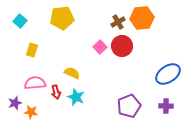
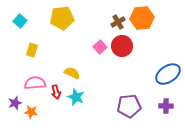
purple pentagon: rotated 15 degrees clockwise
